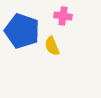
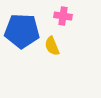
blue pentagon: rotated 16 degrees counterclockwise
